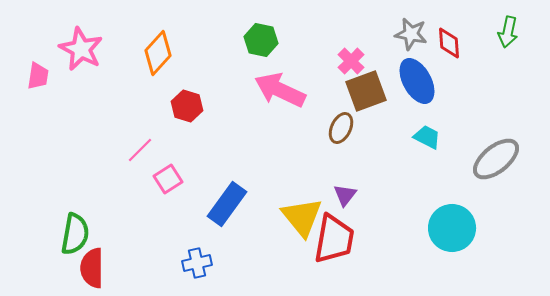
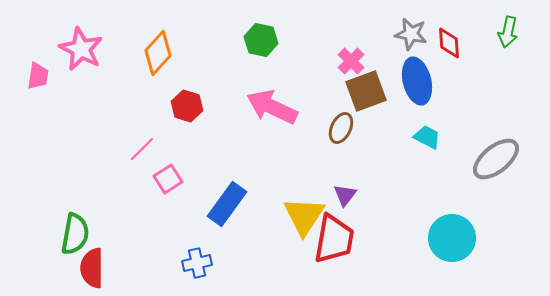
blue ellipse: rotated 15 degrees clockwise
pink arrow: moved 8 px left, 17 px down
pink line: moved 2 px right, 1 px up
yellow triangle: moved 2 px right, 1 px up; rotated 12 degrees clockwise
cyan circle: moved 10 px down
